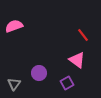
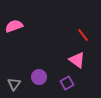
purple circle: moved 4 px down
